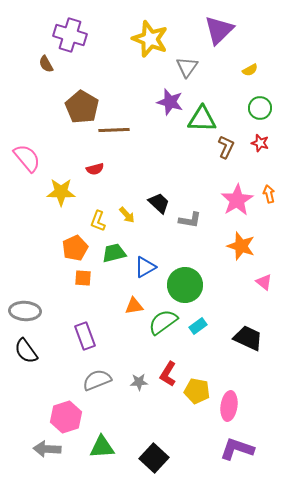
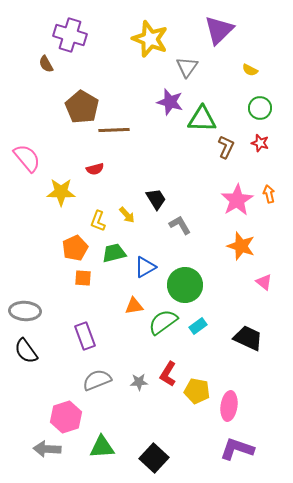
yellow semicircle at (250, 70): rotated 56 degrees clockwise
black trapezoid at (159, 203): moved 3 px left, 4 px up; rotated 15 degrees clockwise
gray L-shape at (190, 220): moved 10 px left, 5 px down; rotated 130 degrees counterclockwise
